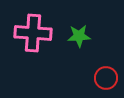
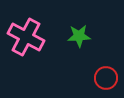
pink cross: moved 7 px left, 4 px down; rotated 24 degrees clockwise
